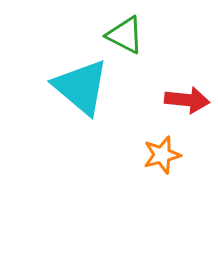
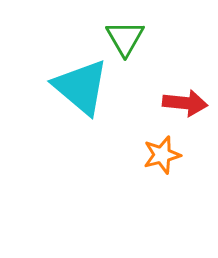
green triangle: moved 3 px down; rotated 33 degrees clockwise
red arrow: moved 2 px left, 3 px down
